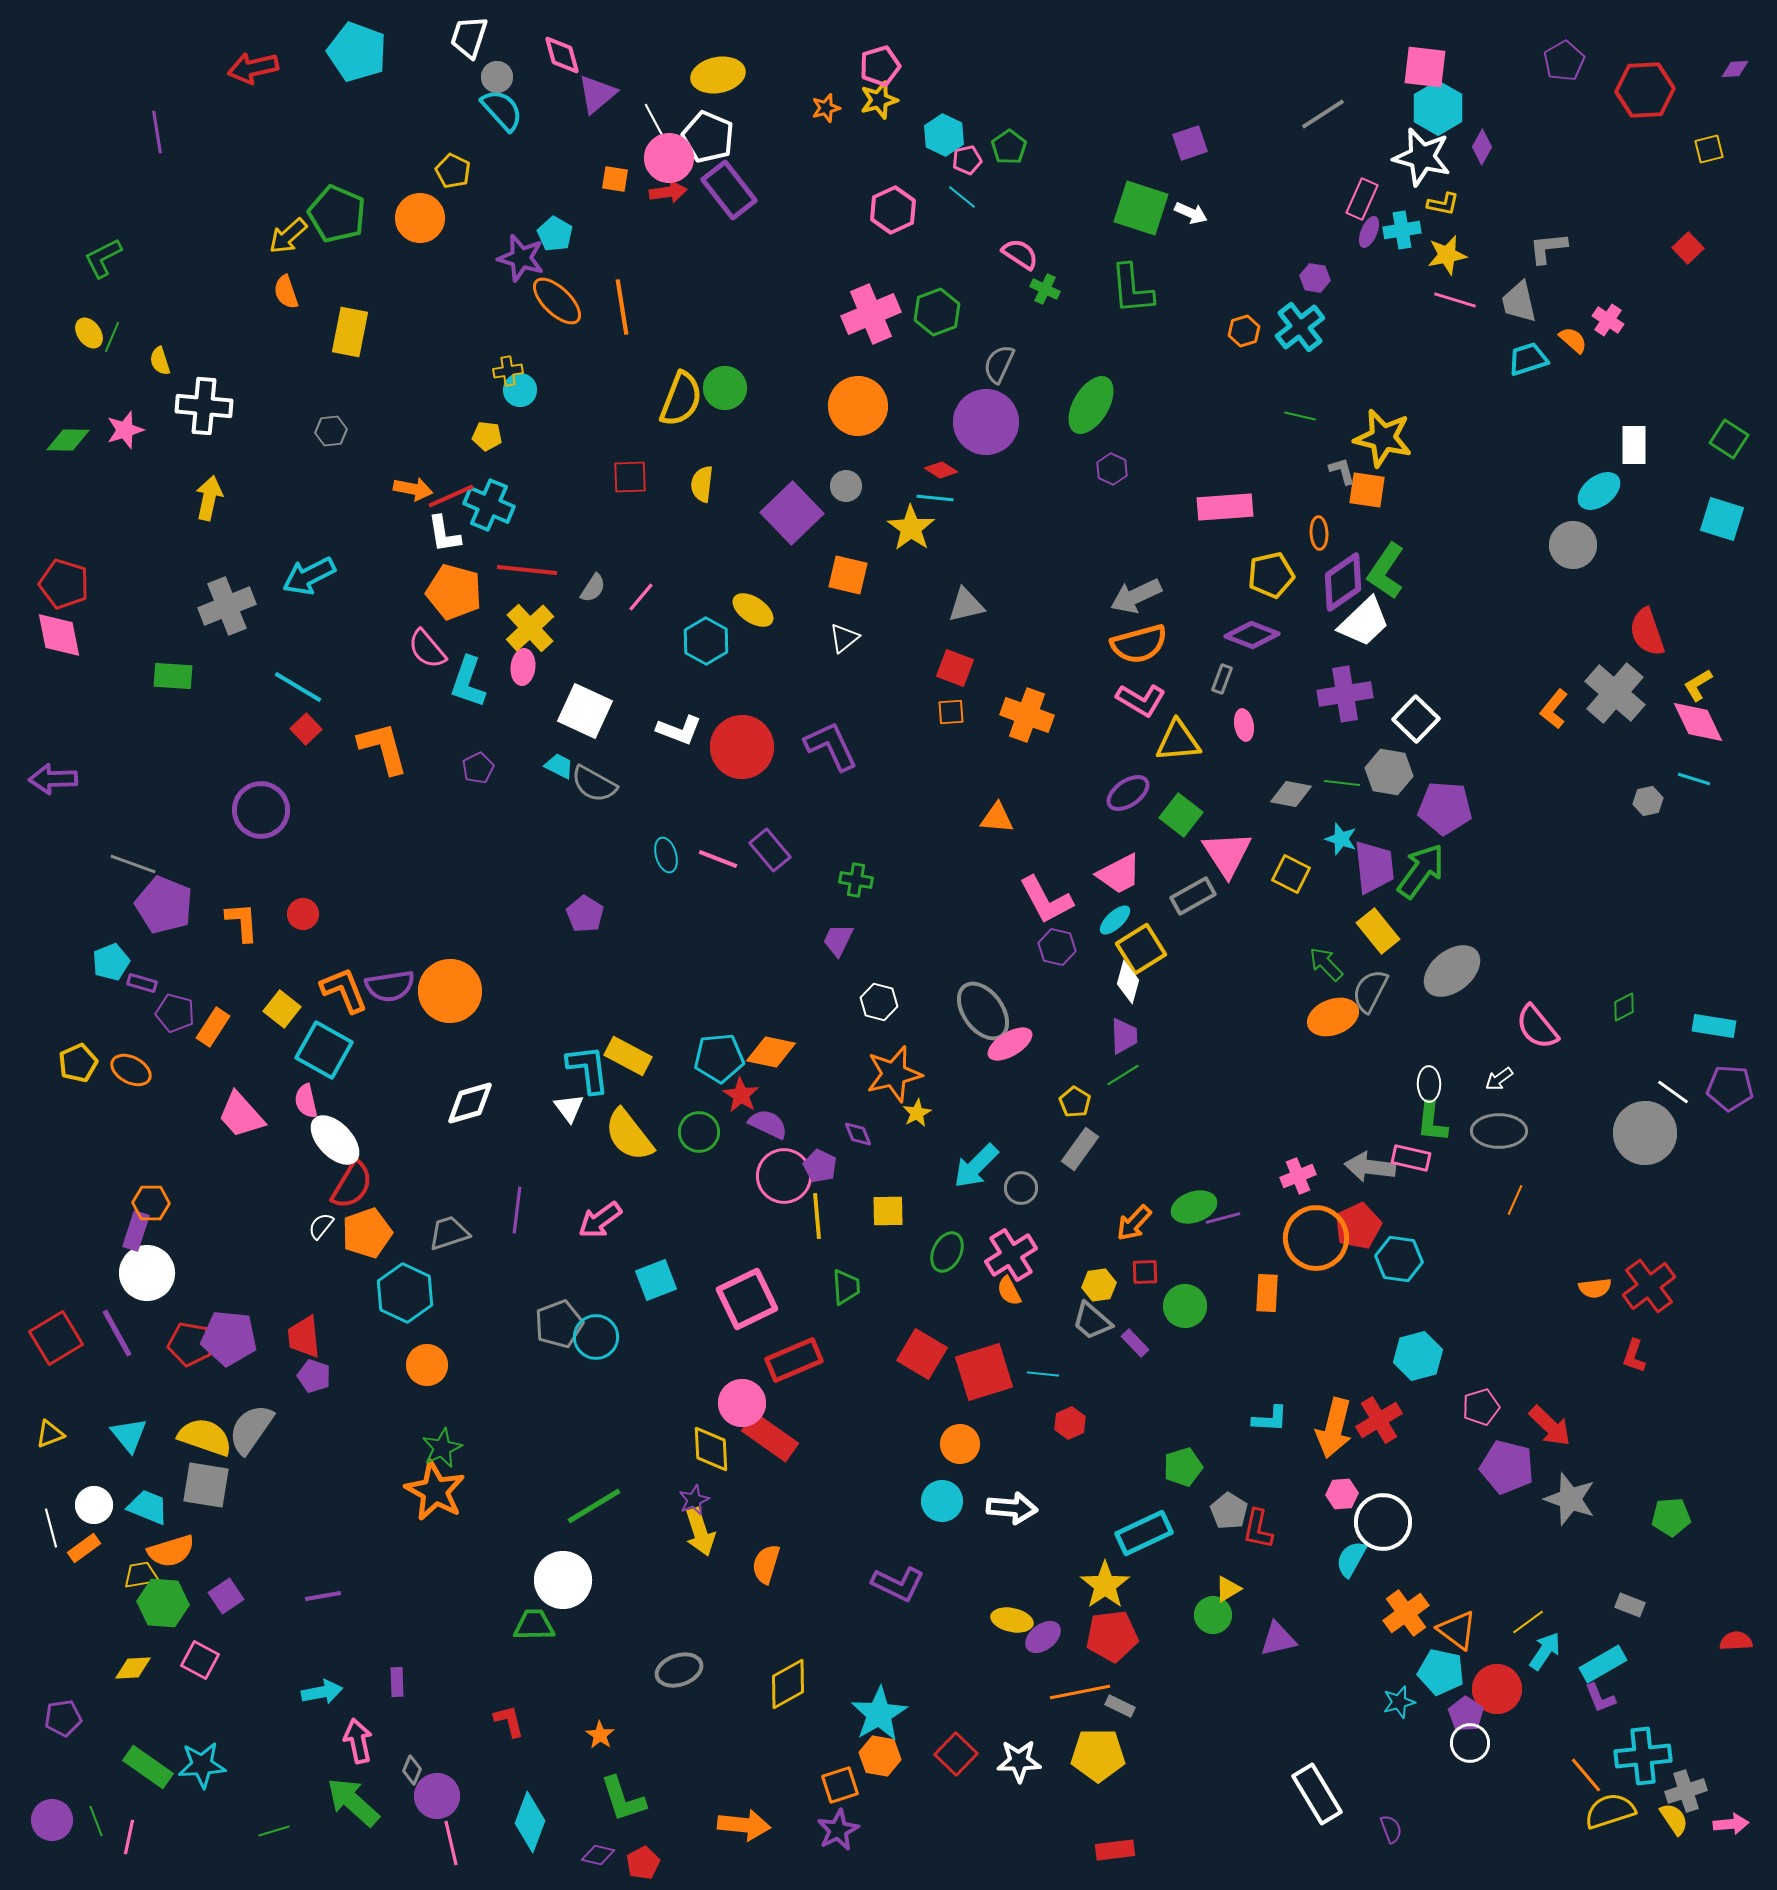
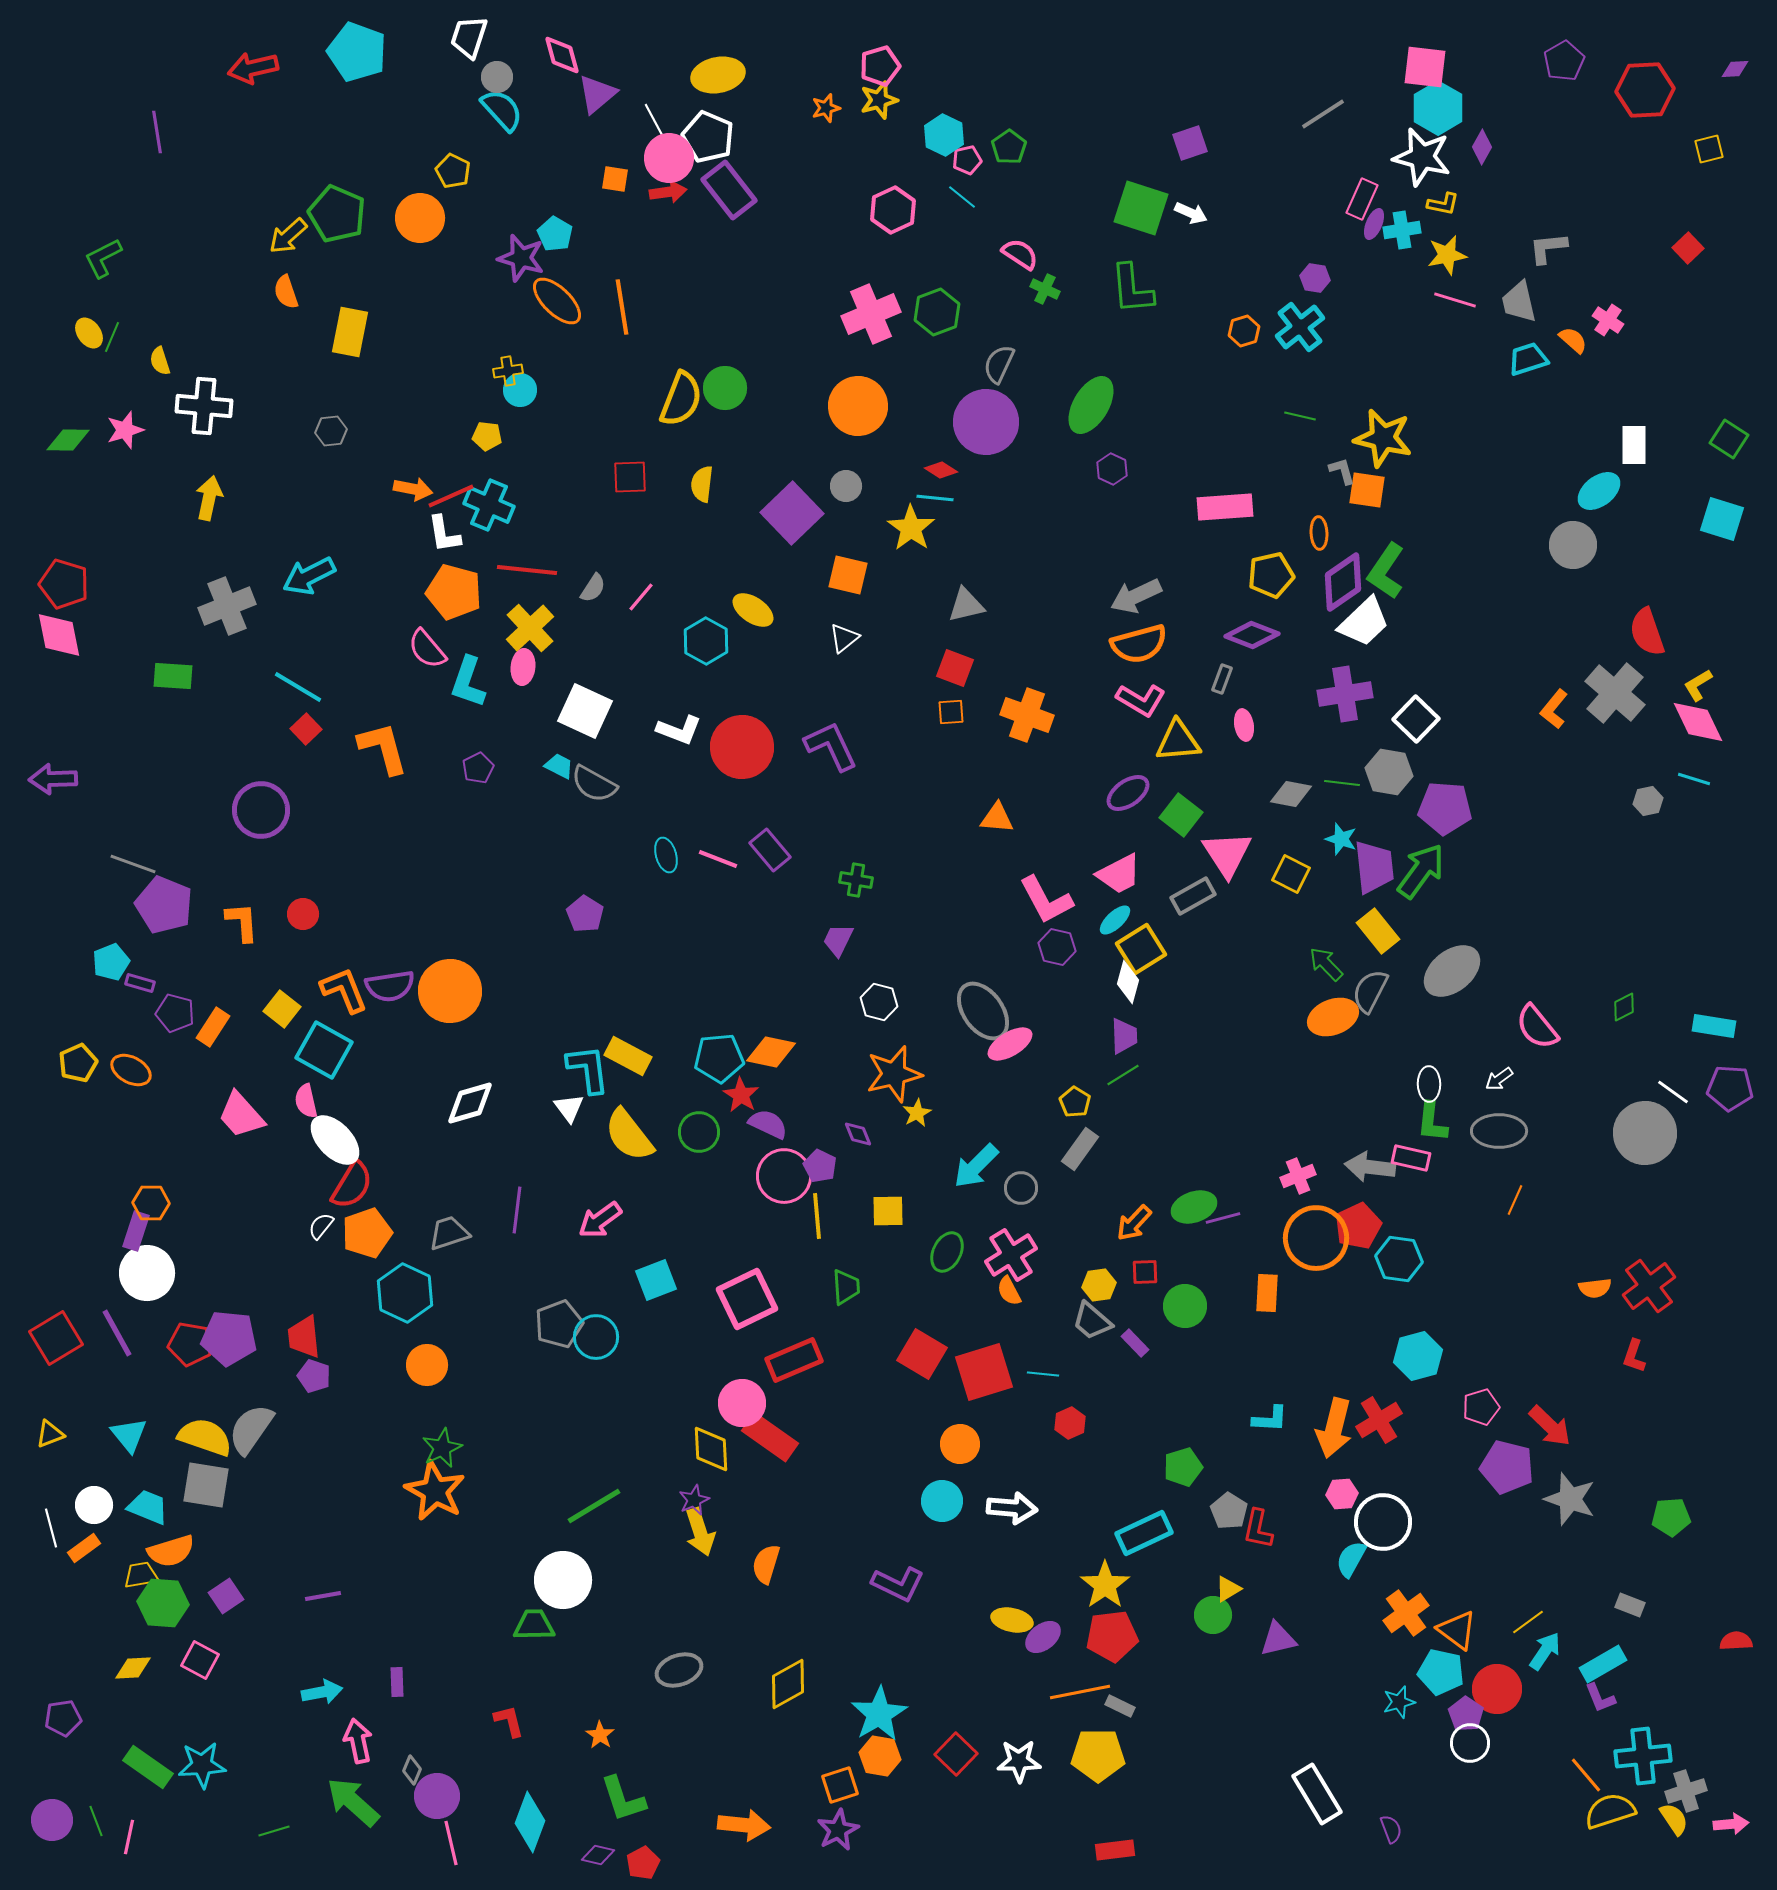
purple ellipse at (1369, 232): moved 5 px right, 8 px up
purple rectangle at (142, 983): moved 2 px left
